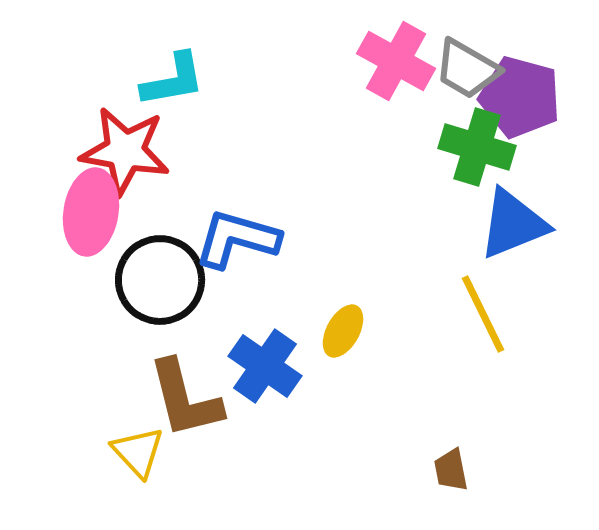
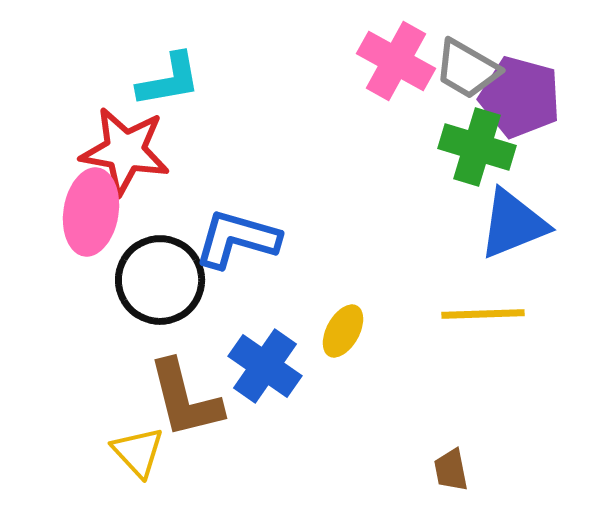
cyan L-shape: moved 4 px left
yellow line: rotated 66 degrees counterclockwise
